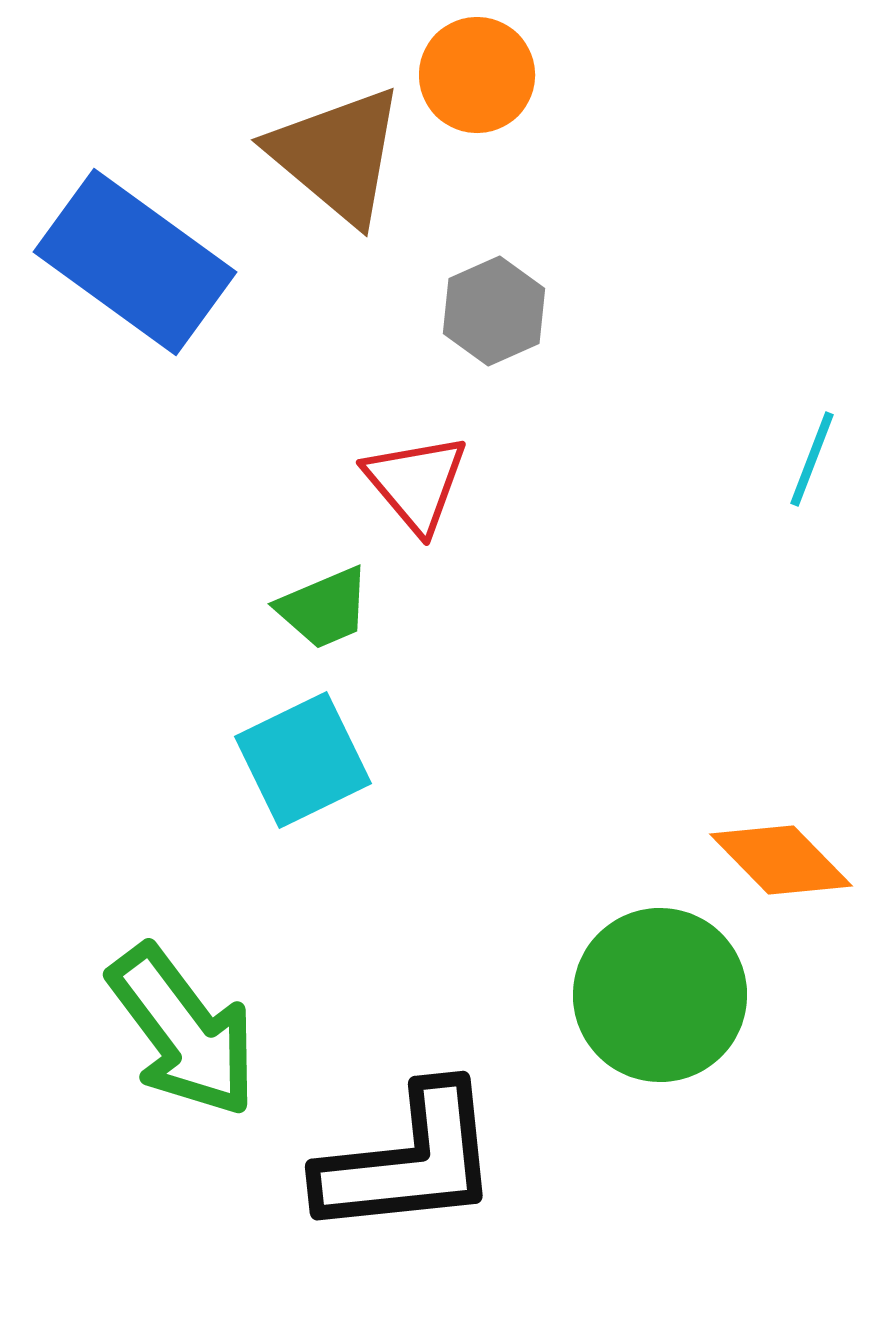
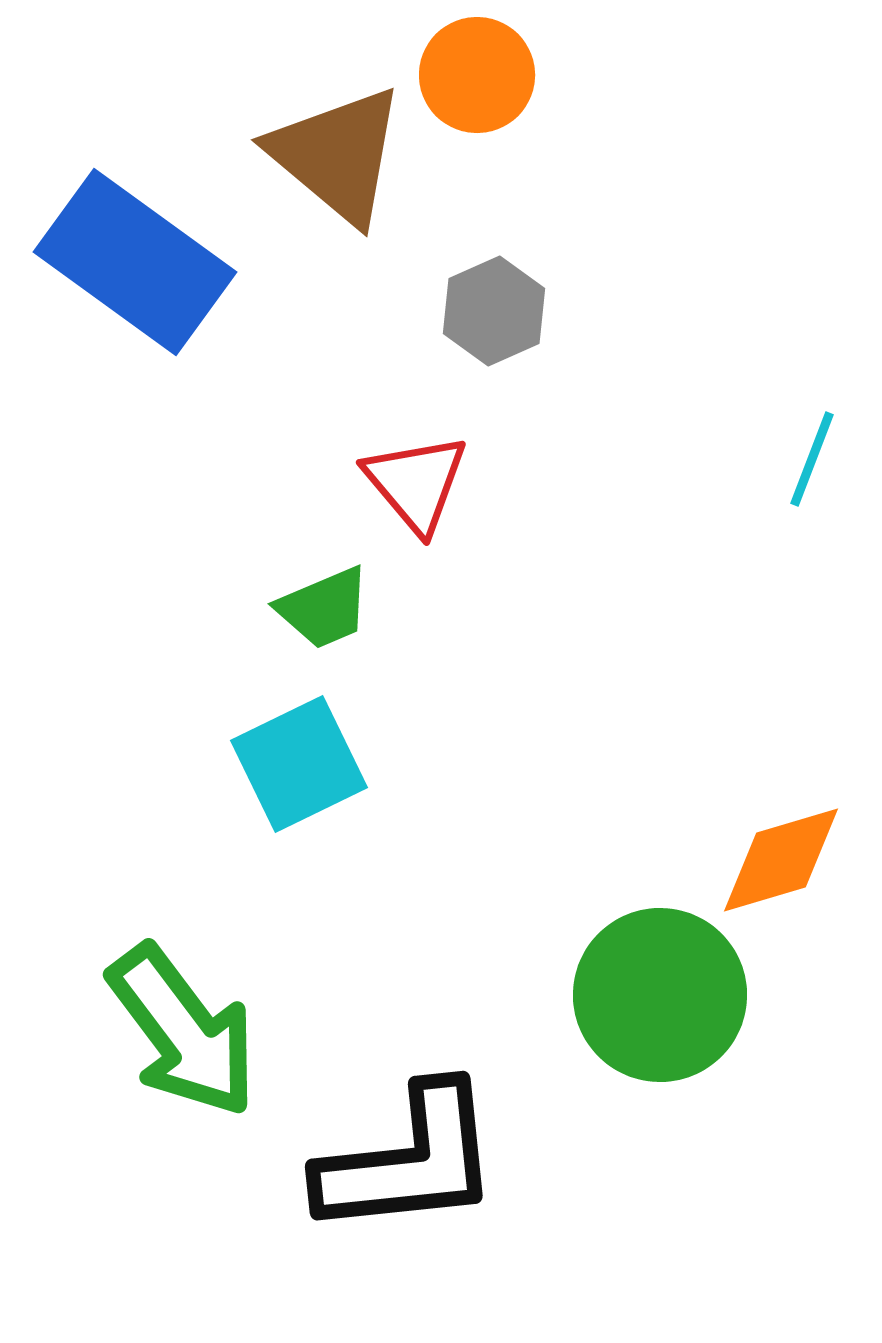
cyan square: moved 4 px left, 4 px down
orange diamond: rotated 62 degrees counterclockwise
